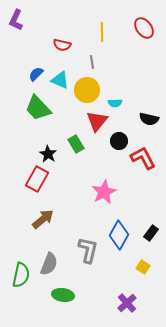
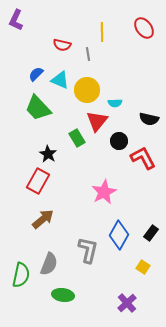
gray line: moved 4 px left, 8 px up
green rectangle: moved 1 px right, 6 px up
red rectangle: moved 1 px right, 2 px down
